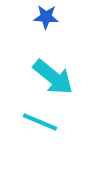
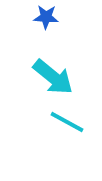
cyan line: moved 27 px right; rotated 6 degrees clockwise
